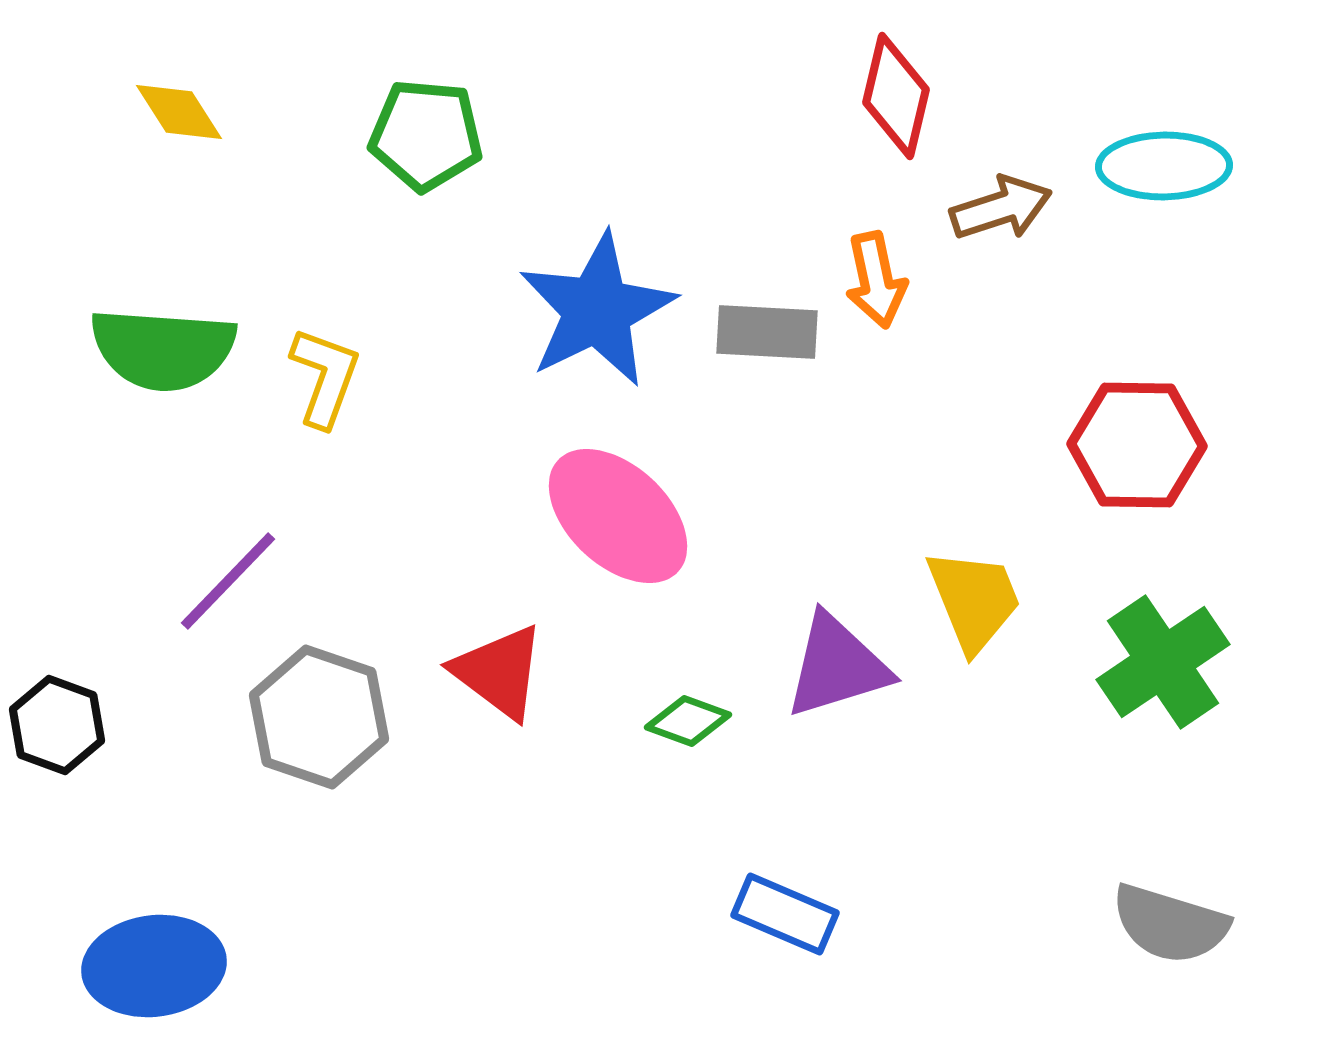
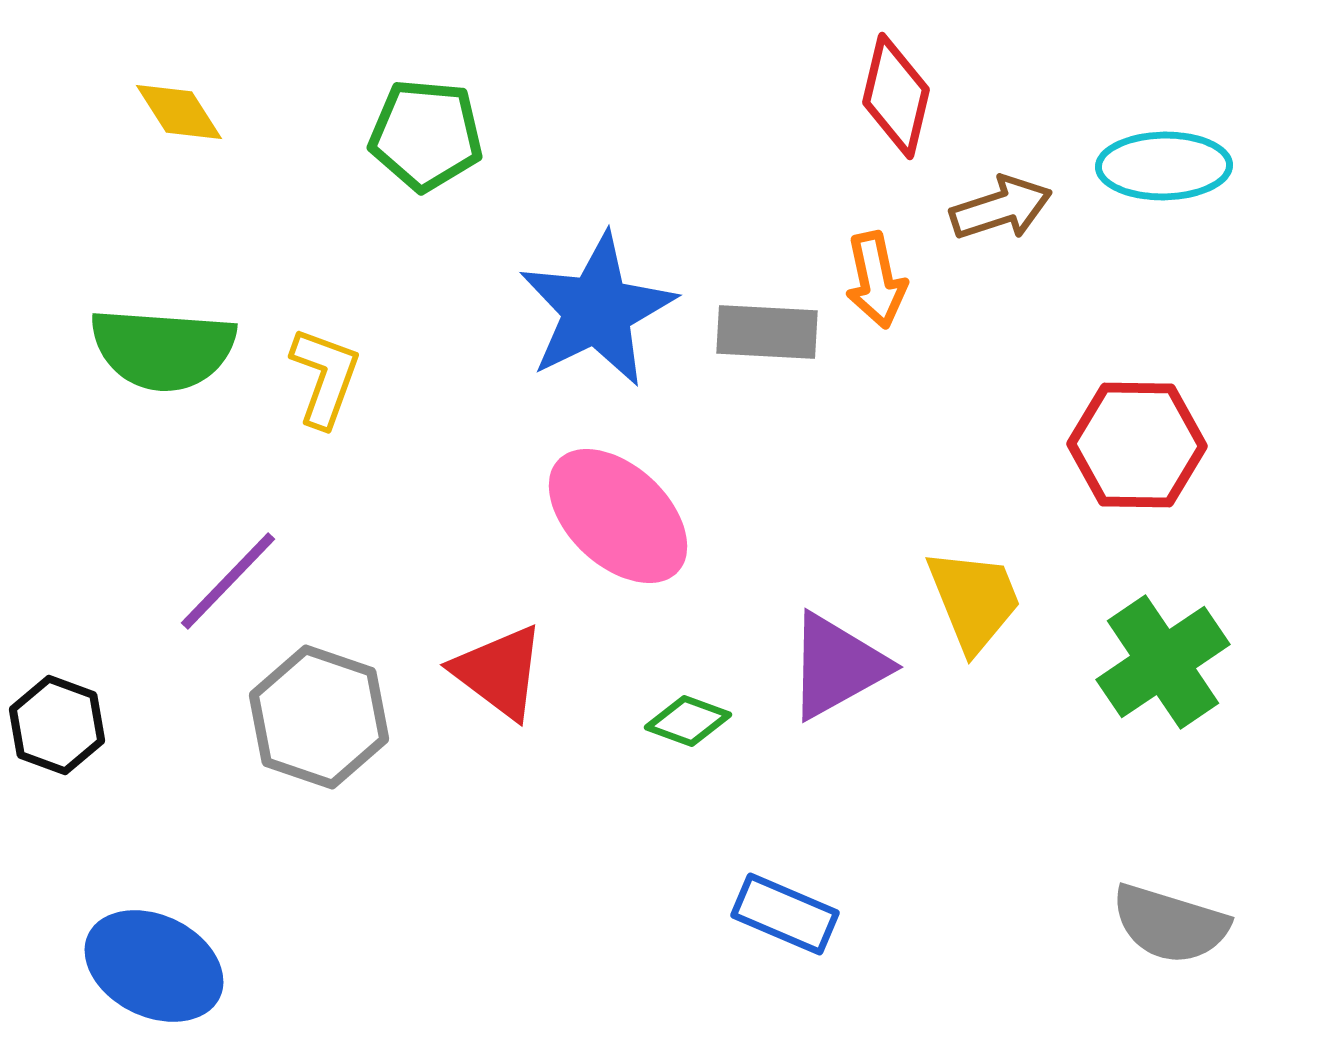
purple triangle: rotated 12 degrees counterclockwise
blue ellipse: rotated 33 degrees clockwise
